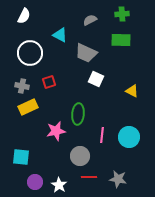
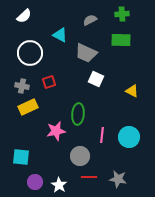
white semicircle: rotated 21 degrees clockwise
